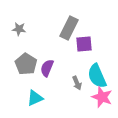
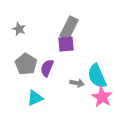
gray star: rotated 16 degrees clockwise
purple square: moved 18 px left
gray arrow: rotated 56 degrees counterclockwise
pink star: rotated 10 degrees clockwise
